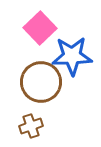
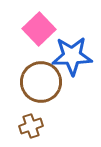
pink square: moved 1 px left, 1 px down
